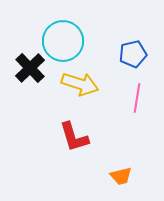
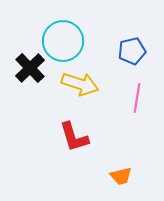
blue pentagon: moved 1 px left, 3 px up
